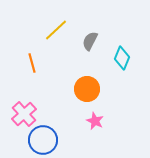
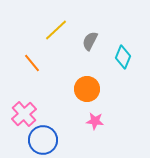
cyan diamond: moved 1 px right, 1 px up
orange line: rotated 24 degrees counterclockwise
pink star: rotated 18 degrees counterclockwise
